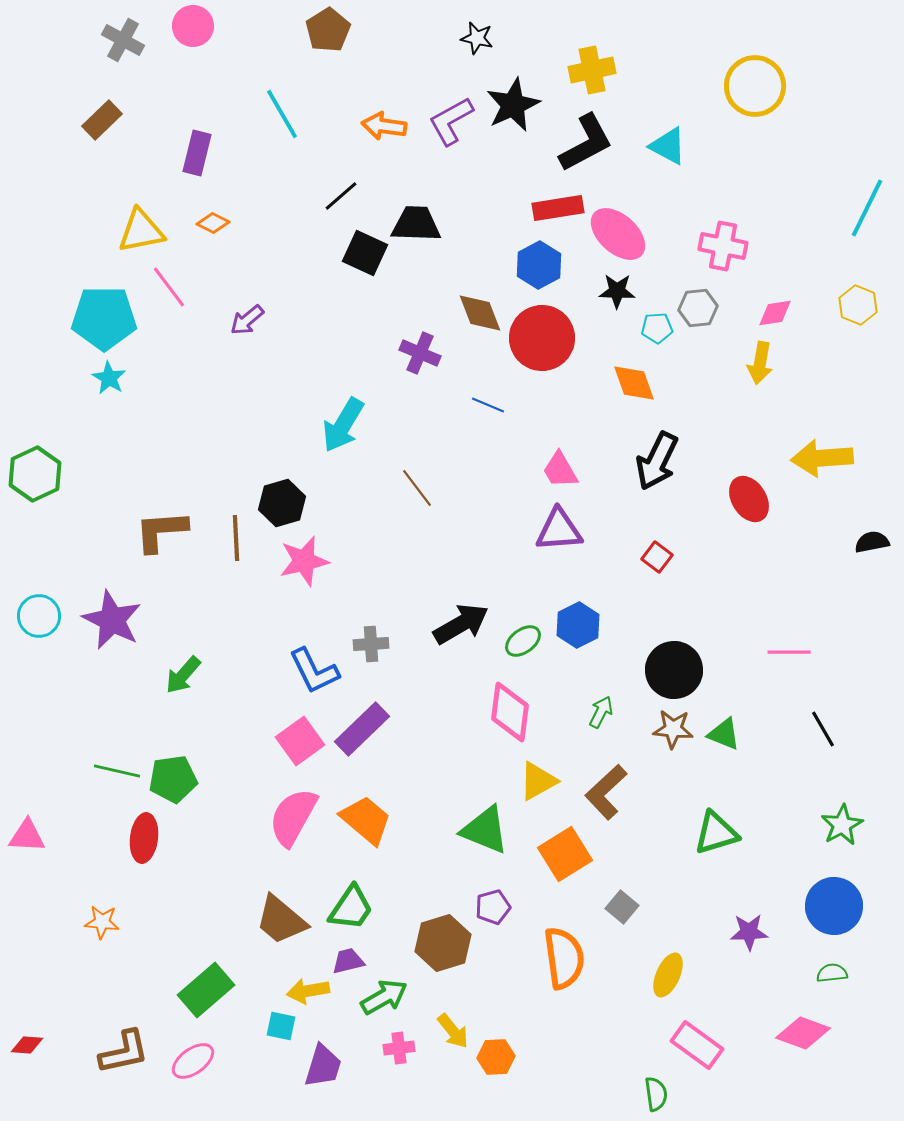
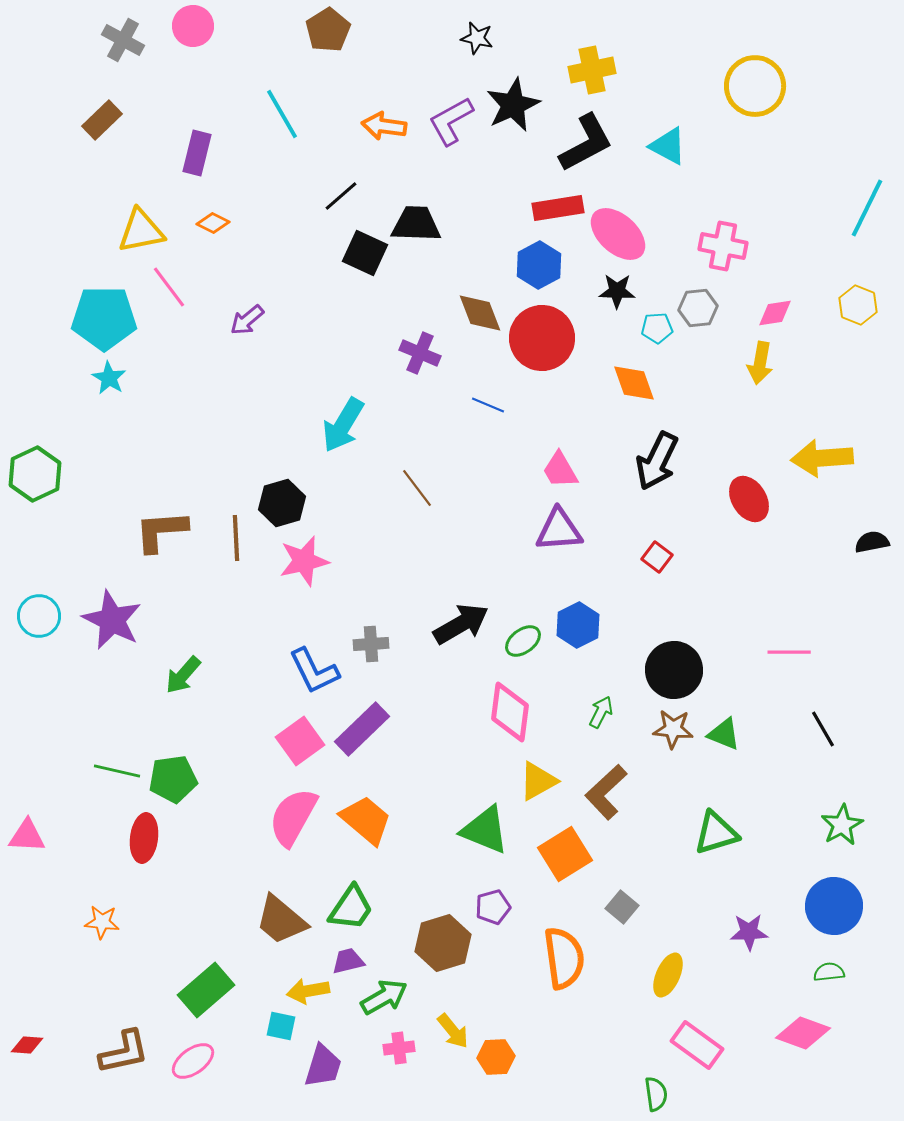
green semicircle at (832, 973): moved 3 px left, 1 px up
